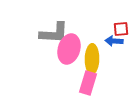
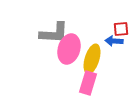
yellow ellipse: rotated 16 degrees clockwise
